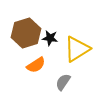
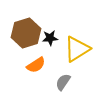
black star: rotated 14 degrees counterclockwise
